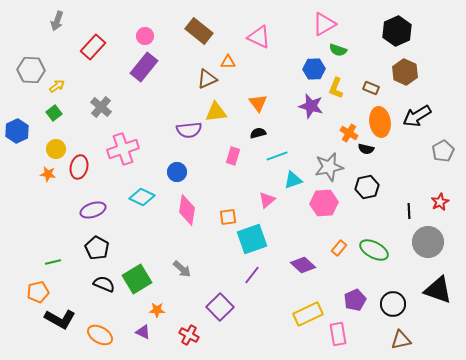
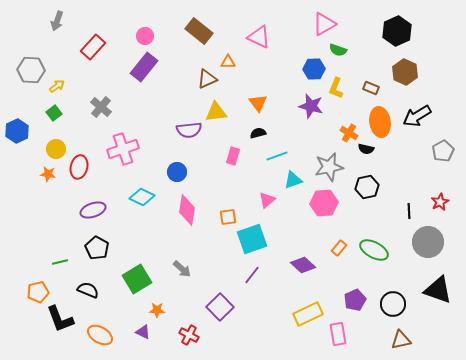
green line at (53, 262): moved 7 px right
black semicircle at (104, 284): moved 16 px left, 6 px down
black L-shape at (60, 319): rotated 40 degrees clockwise
